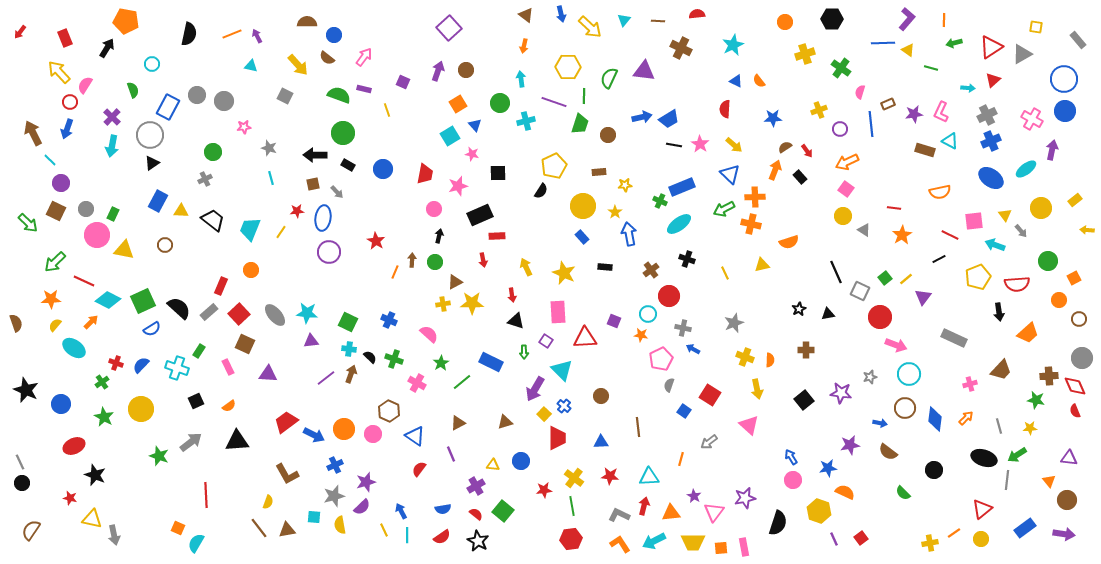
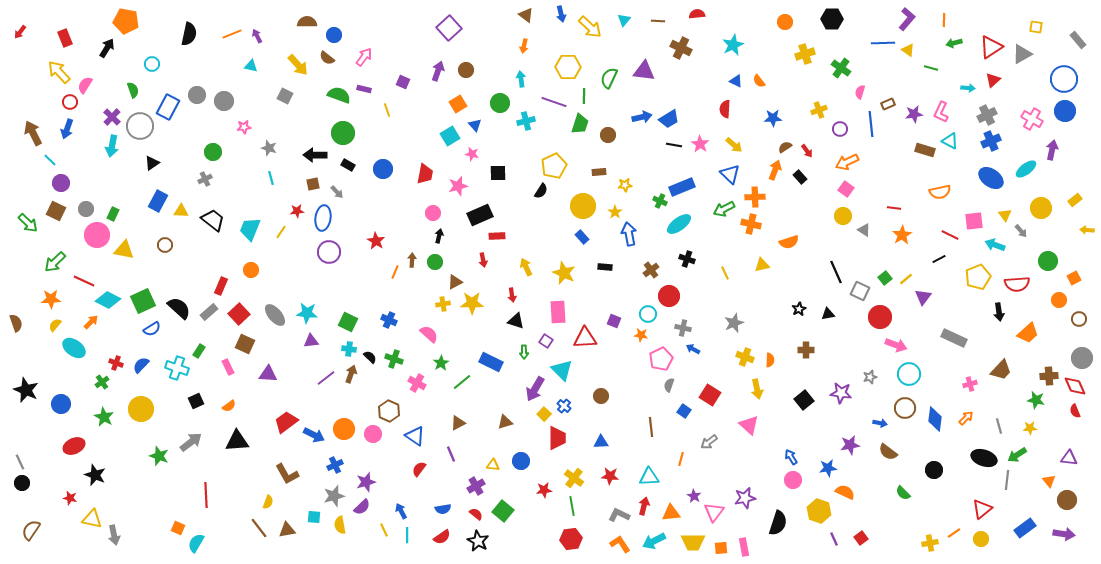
gray circle at (150, 135): moved 10 px left, 9 px up
pink circle at (434, 209): moved 1 px left, 4 px down
brown line at (638, 427): moved 13 px right
